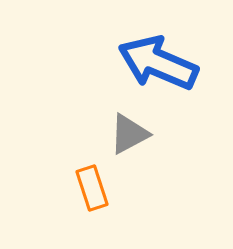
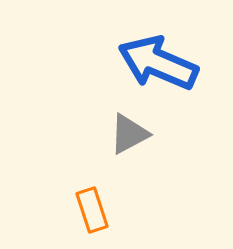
orange rectangle: moved 22 px down
